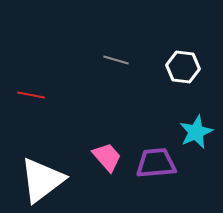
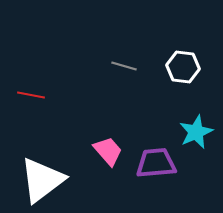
gray line: moved 8 px right, 6 px down
pink trapezoid: moved 1 px right, 6 px up
